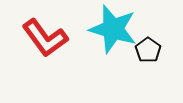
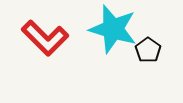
red L-shape: rotated 9 degrees counterclockwise
